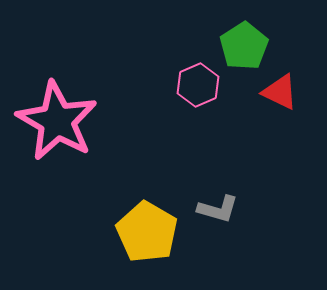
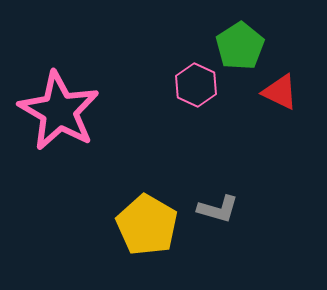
green pentagon: moved 4 px left
pink hexagon: moved 2 px left; rotated 12 degrees counterclockwise
pink star: moved 2 px right, 10 px up
yellow pentagon: moved 7 px up
